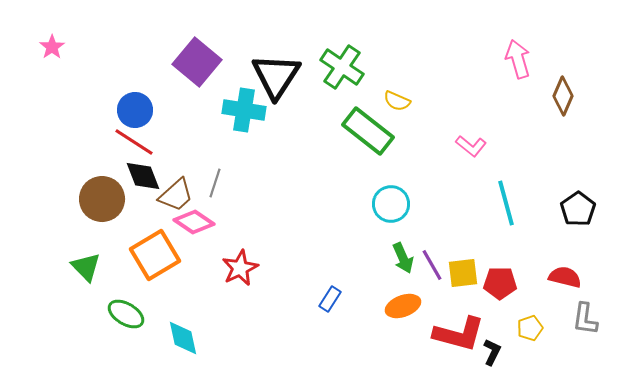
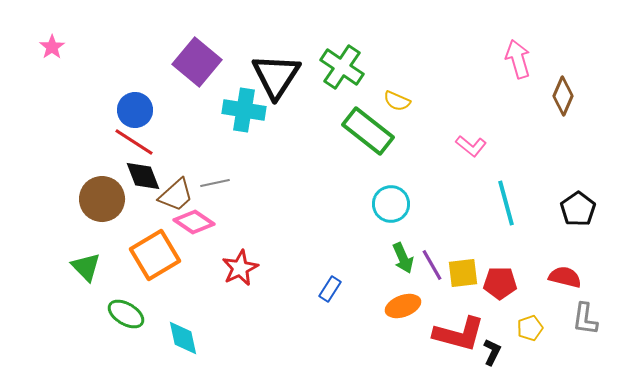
gray line: rotated 60 degrees clockwise
blue rectangle: moved 10 px up
